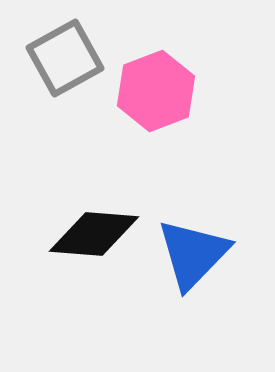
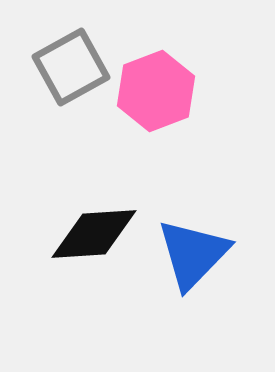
gray square: moved 6 px right, 9 px down
black diamond: rotated 8 degrees counterclockwise
